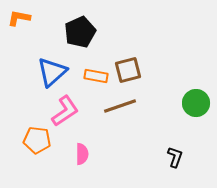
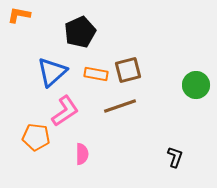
orange L-shape: moved 3 px up
orange rectangle: moved 2 px up
green circle: moved 18 px up
orange pentagon: moved 1 px left, 3 px up
